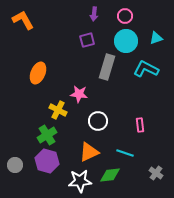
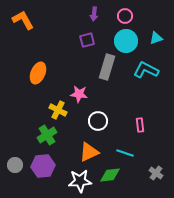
cyan L-shape: moved 1 px down
purple hexagon: moved 4 px left, 5 px down; rotated 20 degrees counterclockwise
